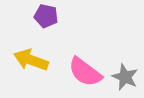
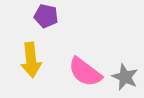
yellow arrow: rotated 116 degrees counterclockwise
